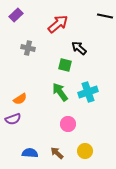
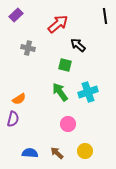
black line: rotated 70 degrees clockwise
black arrow: moved 1 px left, 3 px up
orange semicircle: moved 1 px left
purple semicircle: rotated 56 degrees counterclockwise
